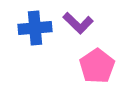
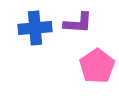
purple L-shape: rotated 40 degrees counterclockwise
